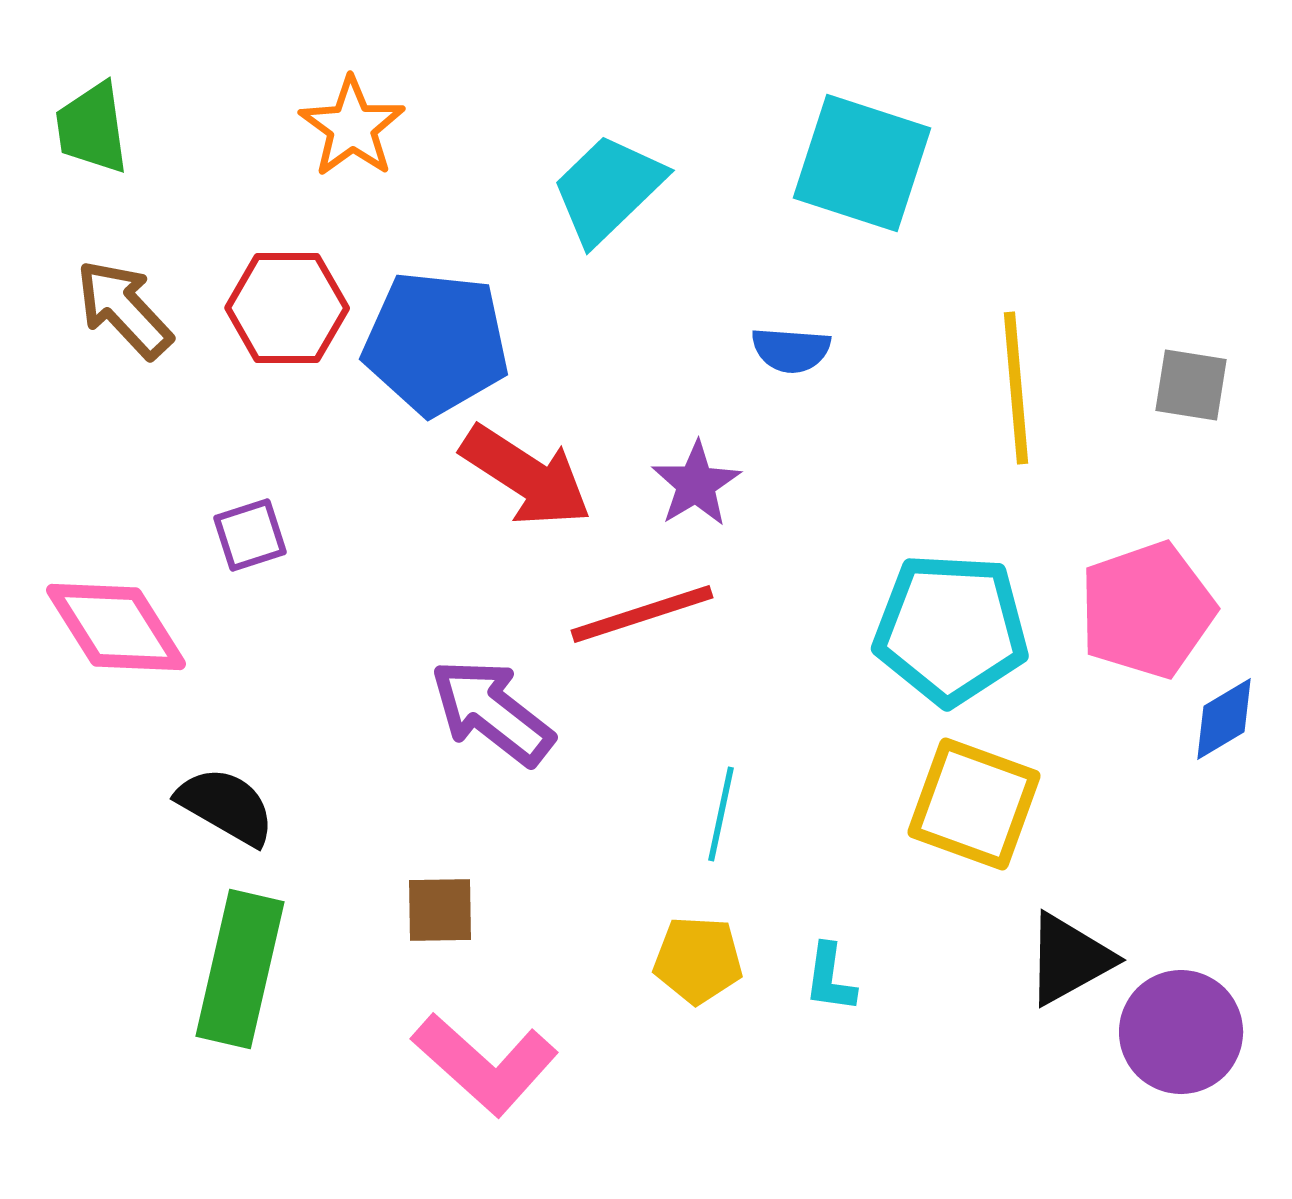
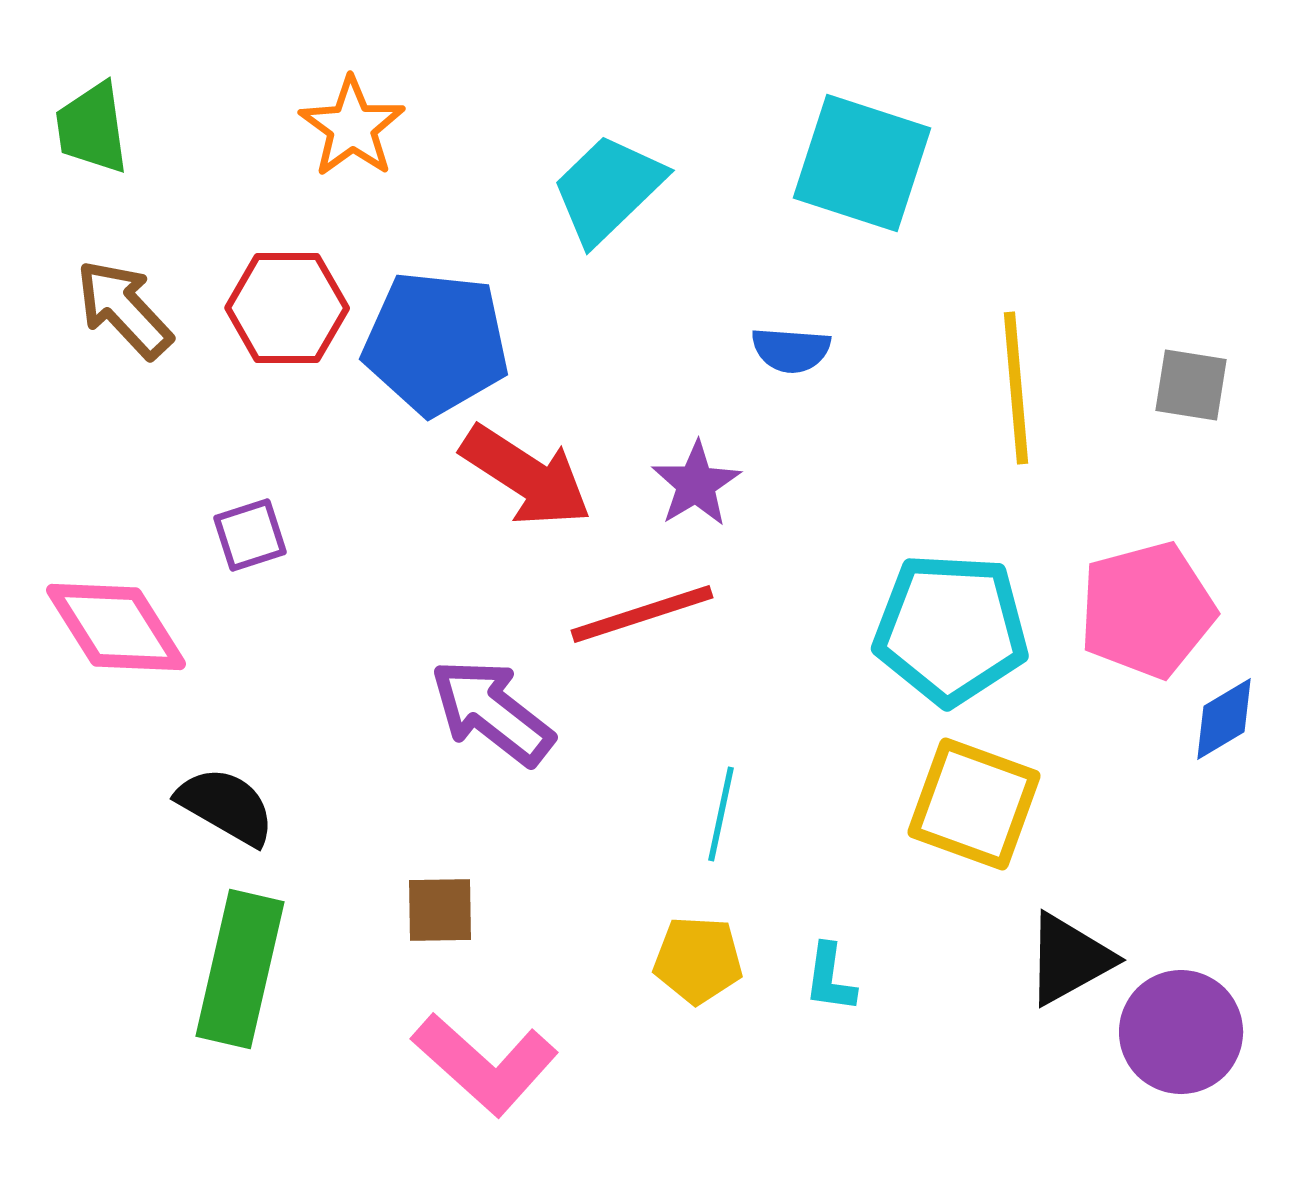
pink pentagon: rotated 4 degrees clockwise
